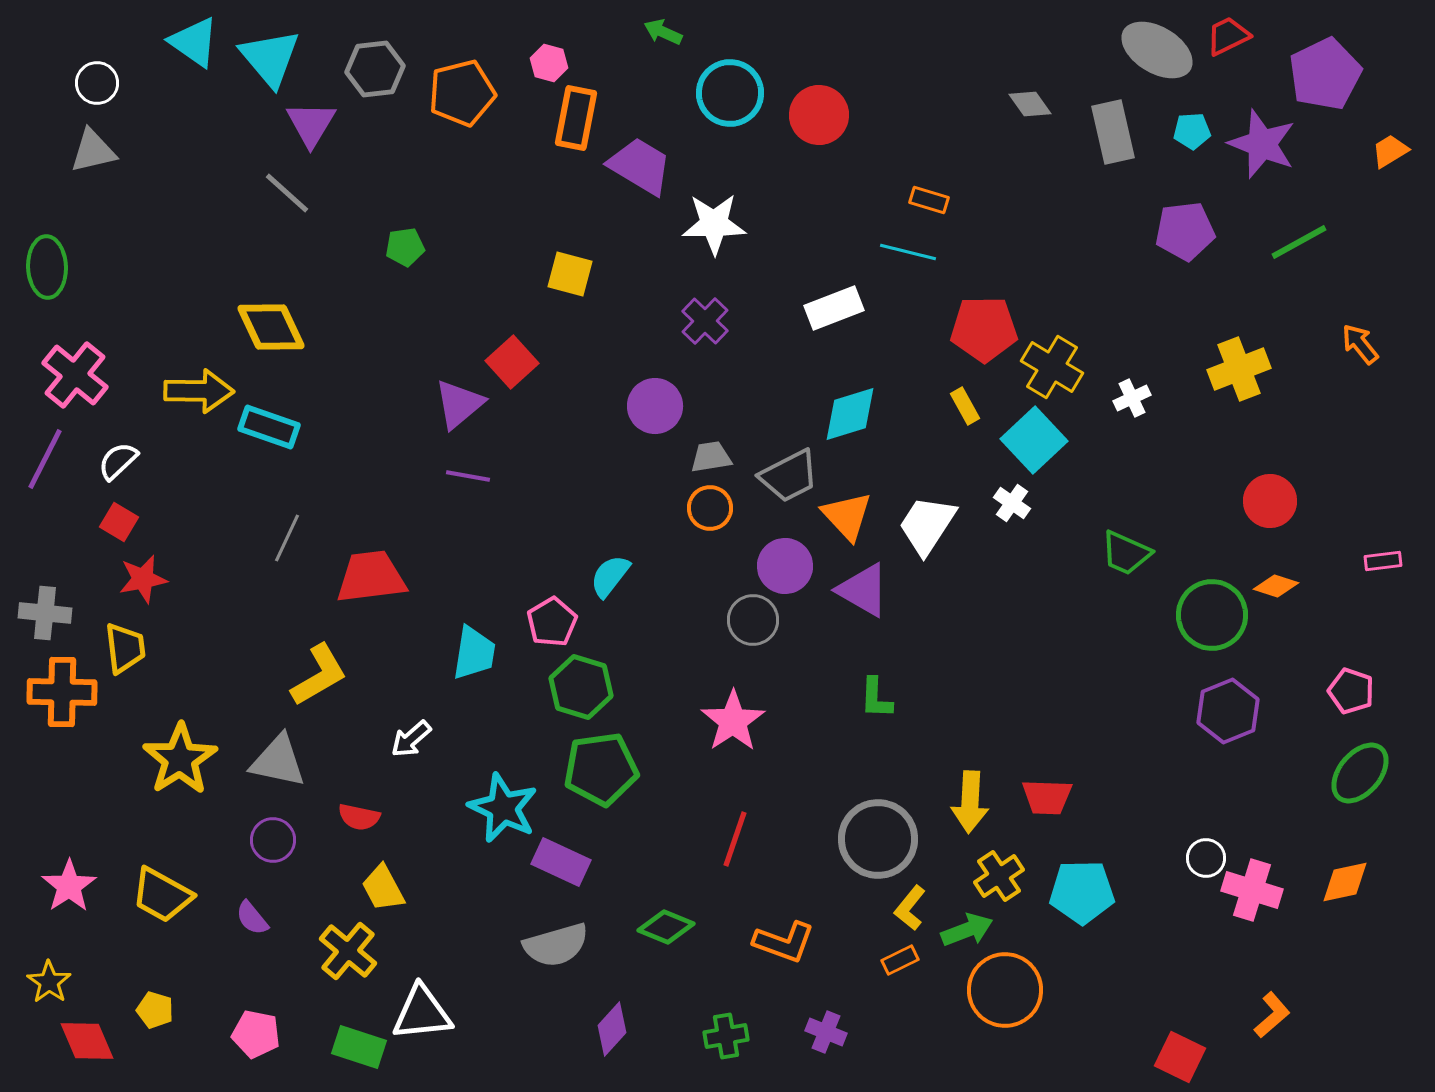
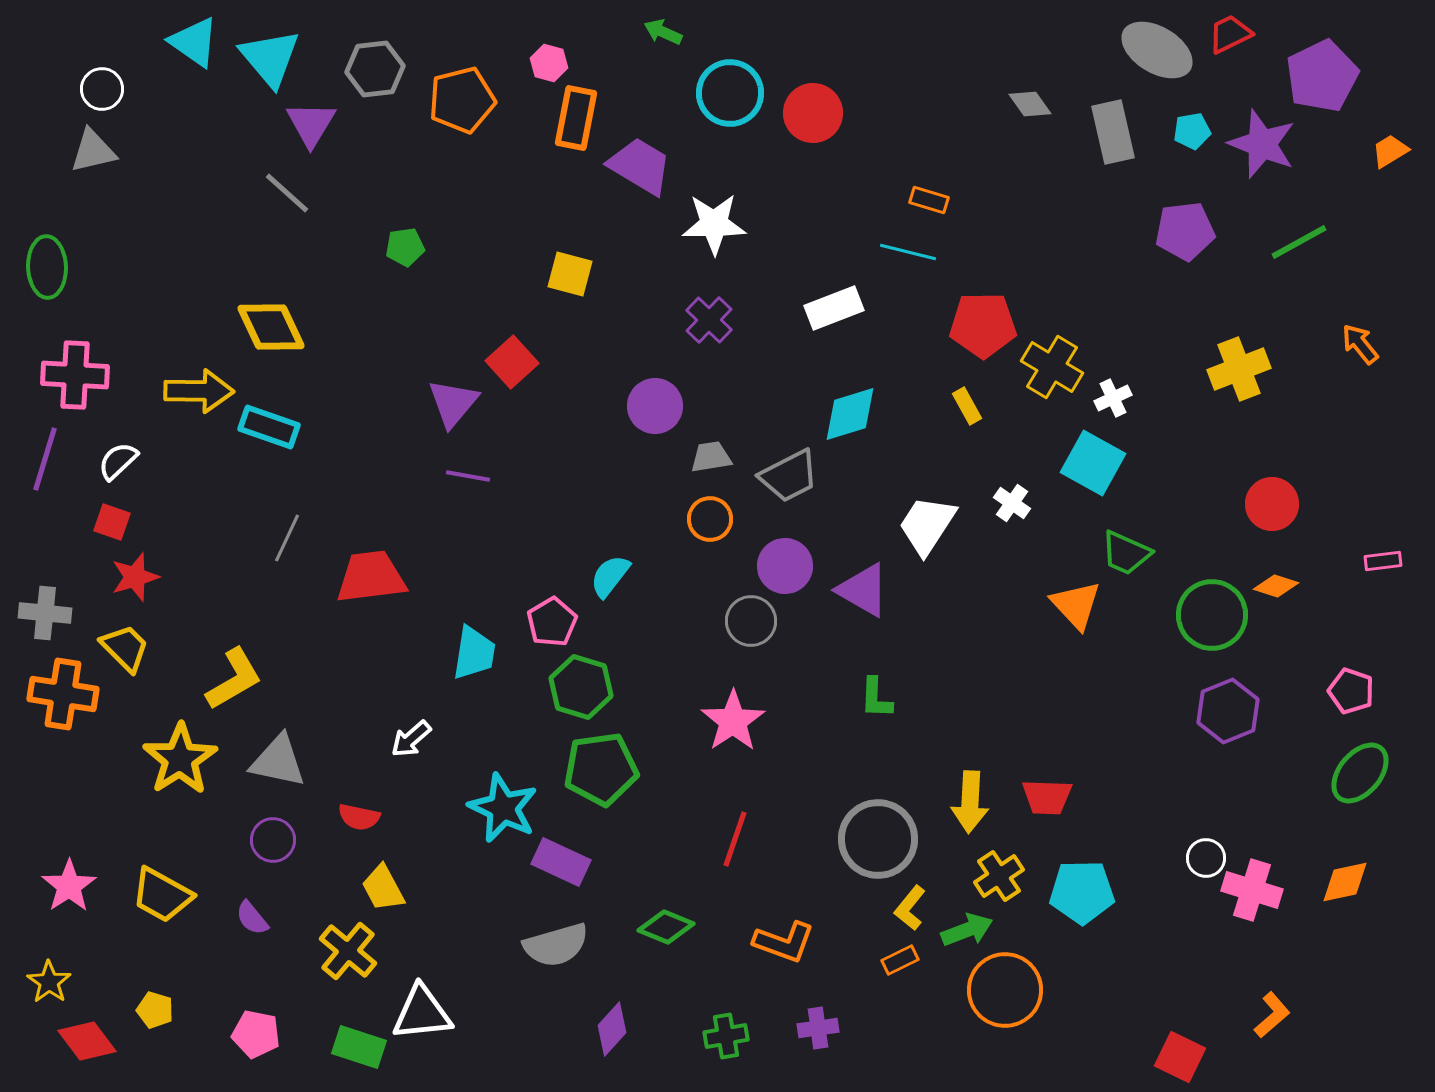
red trapezoid at (1228, 36): moved 2 px right, 2 px up
purple pentagon at (1325, 74): moved 3 px left, 2 px down
white circle at (97, 83): moved 5 px right, 6 px down
orange pentagon at (462, 93): moved 7 px down
red circle at (819, 115): moved 6 px left, 2 px up
cyan pentagon at (1192, 131): rotated 6 degrees counterclockwise
purple cross at (705, 321): moved 4 px right, 1 px up
red pentagon at (984, 329): moved 1 px left, 4 px up
pink cross at (75, 375): rotated 36 degrees counterclockwise
white cross at (1132, 398): moved 19 px left
purple triangle at (459, 404): moved 6 px left, 1 px up; rotated 10 degrees counterclockwise
yellow rectangle at (965, 406): moved 2 px right
cyan square at (1034, 440): moved 59 px right, 23 px down; rotated 18 degrees counterclockwise
purple line at (45, 459): rotated 10 degrees counterclockwise
red circle at (1270, 501): moved 2 px right, 3 px down
orange circle at (710, 508): moved 11 px down
orange triangle at (847, 516): moved 229 px right, 89 px down
red square at (119, 522): moved 7 px left; rotated 12 degrees counterclockwise
red star at (143, 579): moved 8 px left, 2 px up; rotated 6 degrees counterclockwise
gray circle at (753, 620): moved 2 px left, 1 px down
yellow trapezoid at (125, 648): rotated 38 degrees counterclockwise
yellow L-shape at (319, 675): moved 85 px left, 4 px down
orange cross at (62, 692): moved 1 px right, 2 px down; rotated 8 degrees clockwise
purple cross at (826, 1032): moved 8 px left, 4 px up; rotated 30 degrees counterclockwise
red diamond at (87, 1041): rotated 14 degrees counterclockwise
